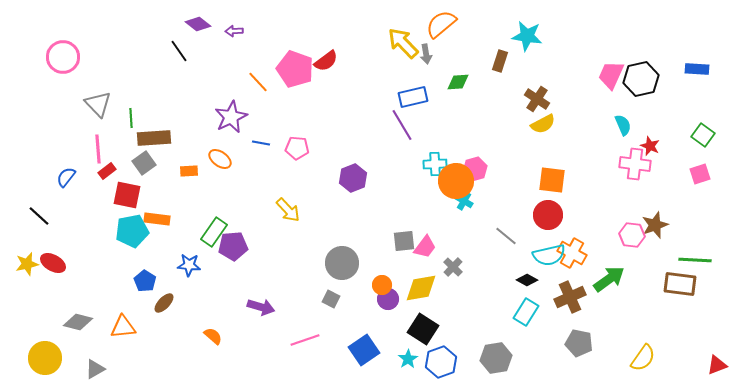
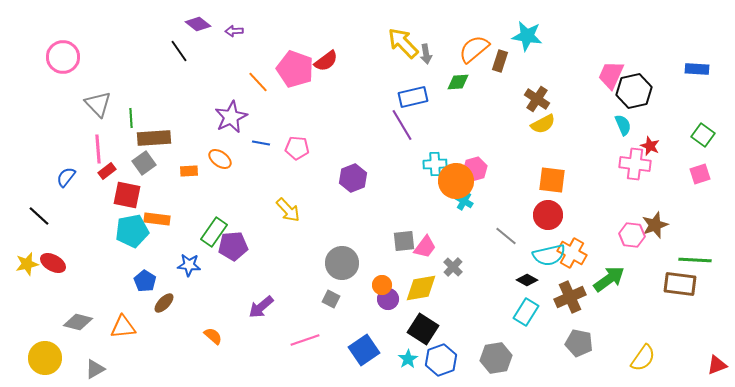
orange semicircle at (441, 24): moved 33 px right, 25 px down
black hexagon at (641, 79): moved 7 px left, 12 px down
purple arrow at (261, 307): rotated 124 degrees clockwise
blue hexagon at (441, 362): moved 2 px up
